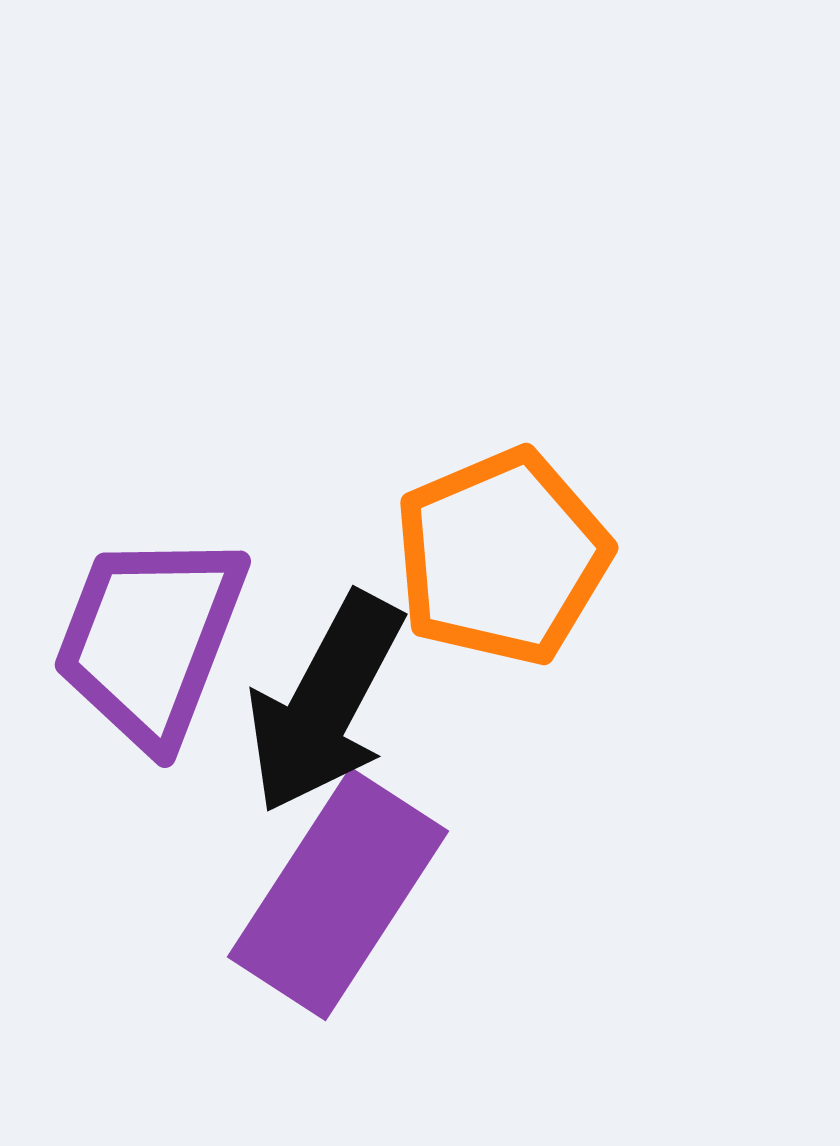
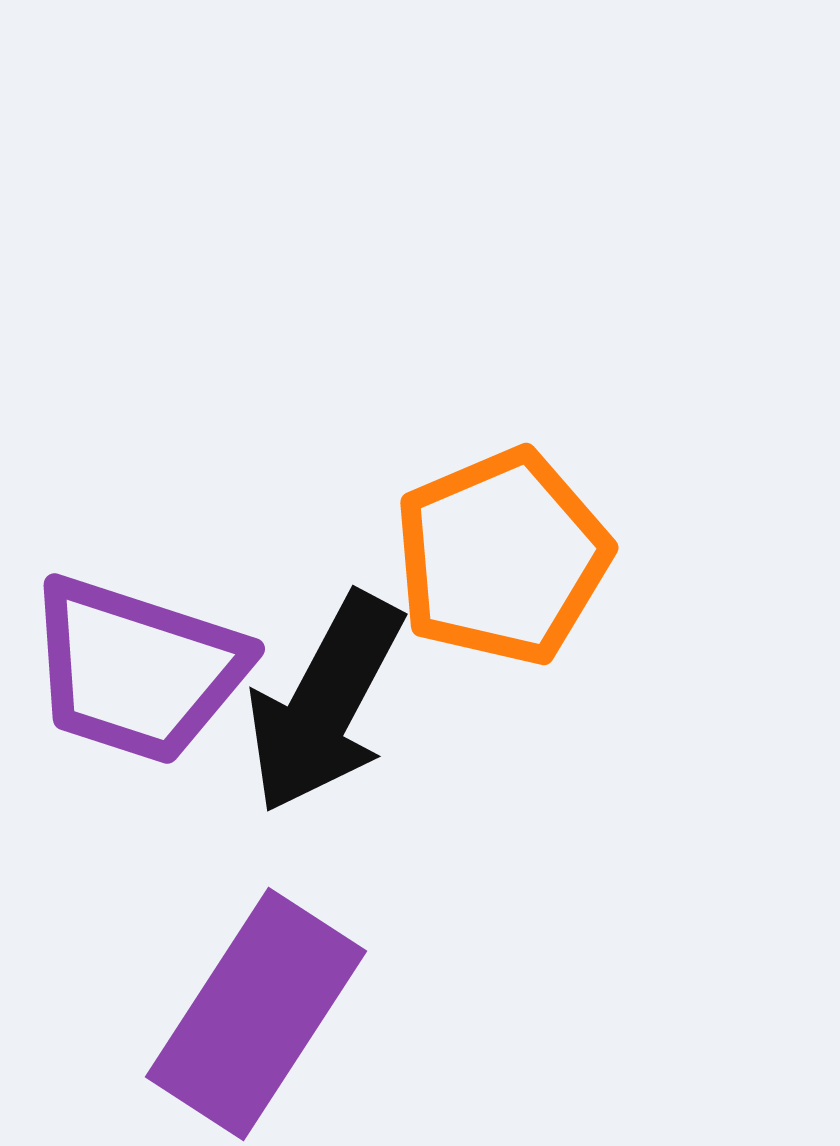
purple trapezoid: moved 13 px left, 31 px down; rotated 93 degrees counterclockwise
purple rectangle: moved 82 px left, 120 px down
